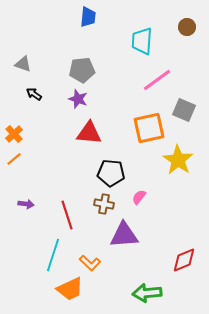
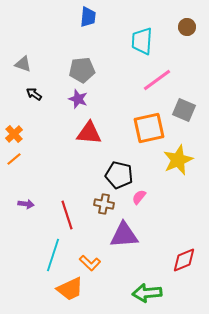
yellow star: rotated 16 degrees clockwise
black pentagon: moved 8 px right, 2 px down; rotated 8 degrees clockwise
